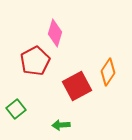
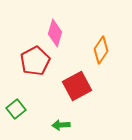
orange diamond: moved 7 px left, 22 px up
